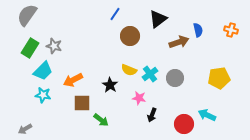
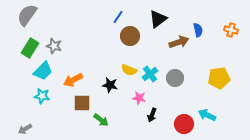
blue line: moved 3 px right, 3 px down
black star: rotated 21 degrees counterclockwise
cyan star: moved 1 px left, 1 px down
